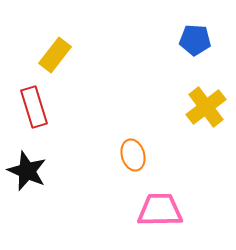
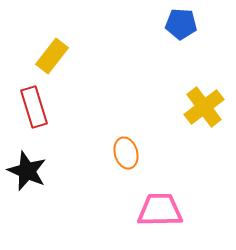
blue pentagon: moved 14 px left, 16 px up
yellow rectangle: moved 3 px left, 1 px down
yellow cross: moved 2 px left
orange ellipse: moved 7 px left, 2 px up
